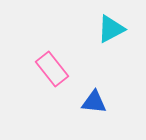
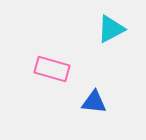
pink rectangle: rotated 36 degrees counterclockwise
